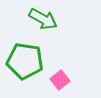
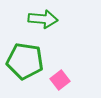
green arrow: rotated 24 degrees counterclockwise
